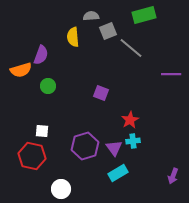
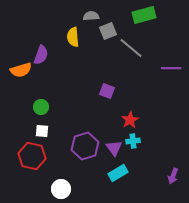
purple line: moved 6 px up
green circle: moved 7 px left, 21 px down
purple square: moved 6 px right, 2 px up
